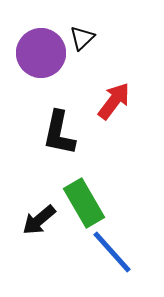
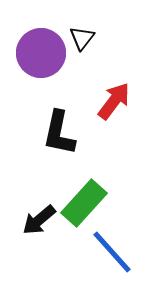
black triangle: rotated 8 degrees counterclockwise
green rectangle: rotated 72 degrees clockwise
